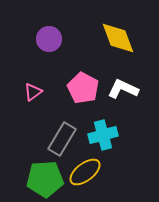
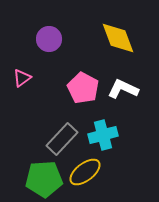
pink triangle: moved 11 px left, 14 px up
gray rectangle: rotated 12 degrees clockwise
green pentagon: moved 1 px left
